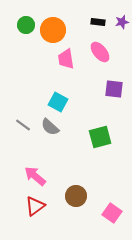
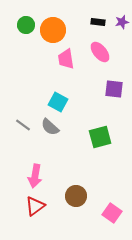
pink arrow: rotated 120 degrees counterclockwise
